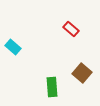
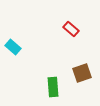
brown square: rotated 30 degrees clockwise
green rectangle: moved 1 px right
